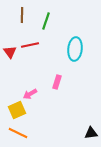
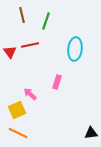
brown line: rotated 14 degrees counterclockwise
pink arrow: rotated 72 degrees clockwise
